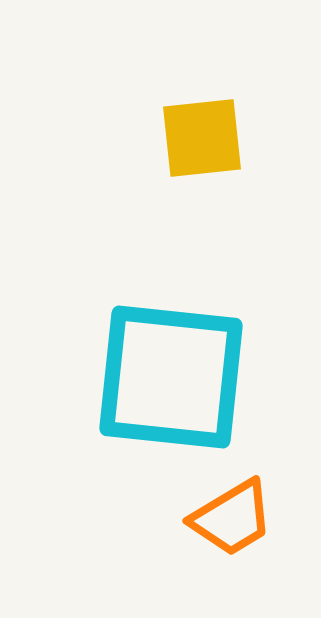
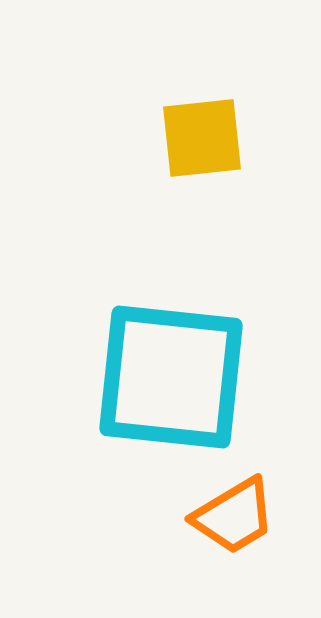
orange trapezoid: moved 2 px right, 2 px up
